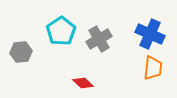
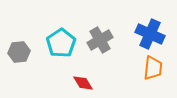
cyan pentagon: moved 12 px down
gray cross: moved 1 px right, 1 px down
gray hexagon: moved 2 px left
red diamond: rotated 15 degrees clockwise
